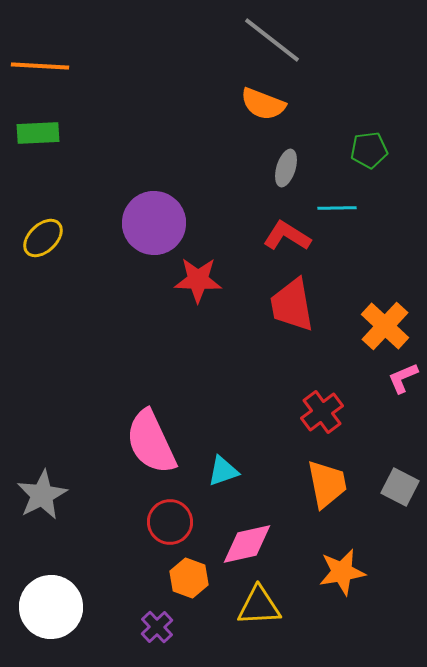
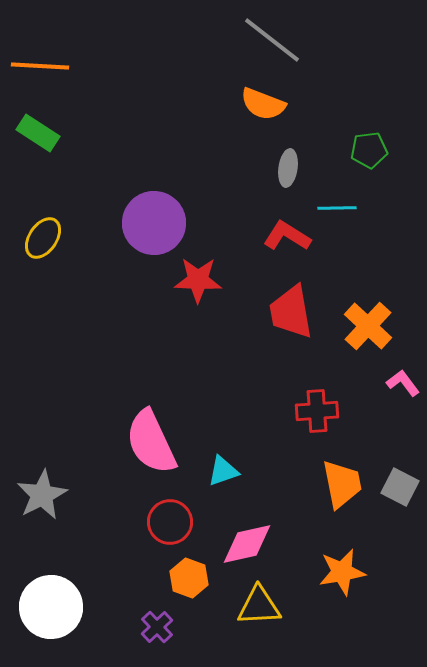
green rectangle: rotated 36 degrees clockwise
gray ellipse: moved 2 px right; rotated 9 degrees counterclockwise
yellow ellipse: rotated 12 degrees counterclockwise
red trapezoid: moved 1 px left, 7 px down
orange cross: moved 17 px left
pink L-shape: moved 5 px down; rotated 76 degrees clockwise
red cross: moved 5 px left, 1 px up; rotated 33 degrees clockwise
orange trapezoid: moved 15 px right
